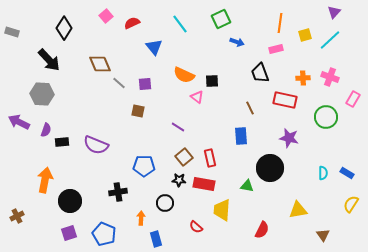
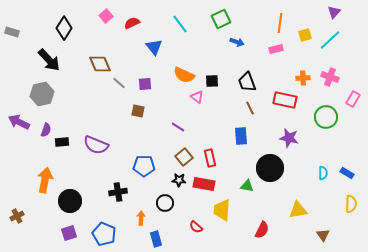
black trapezoid at (260, 73): moved 13 px left, 9 px down
gray hexagon at (42, 94): rotated 15 degrees counterclockwise
yellow semicircle at (351, 204): rotated 150 degrees clockwise
